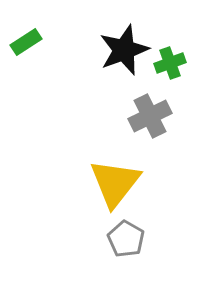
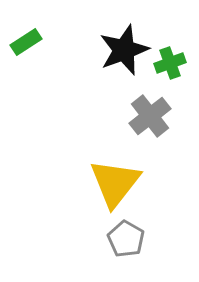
gray cross: rotated 12 degrees counterclockwise
